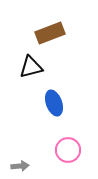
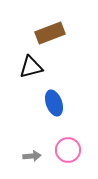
gray arrow: moved 12 px right, 10 px up
